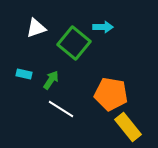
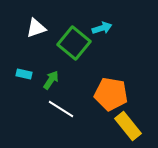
cyan arrow: moved 1 px left, 1 px down; rotated 18 degrees counterclockwise
yellow rectangle: moved 1 px up
